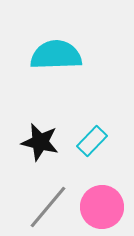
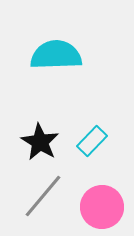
black star: rotated 18 degrees clockwise
gray line: moved 5 px left, 11 px up
